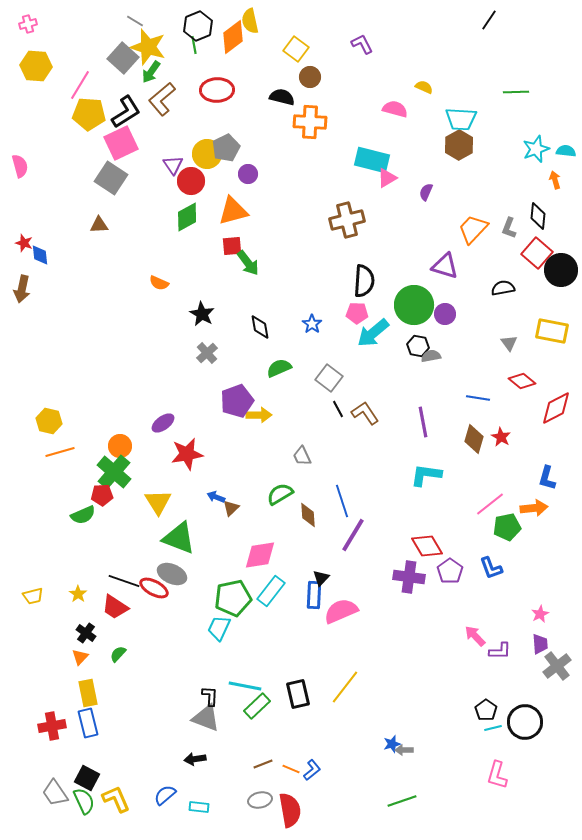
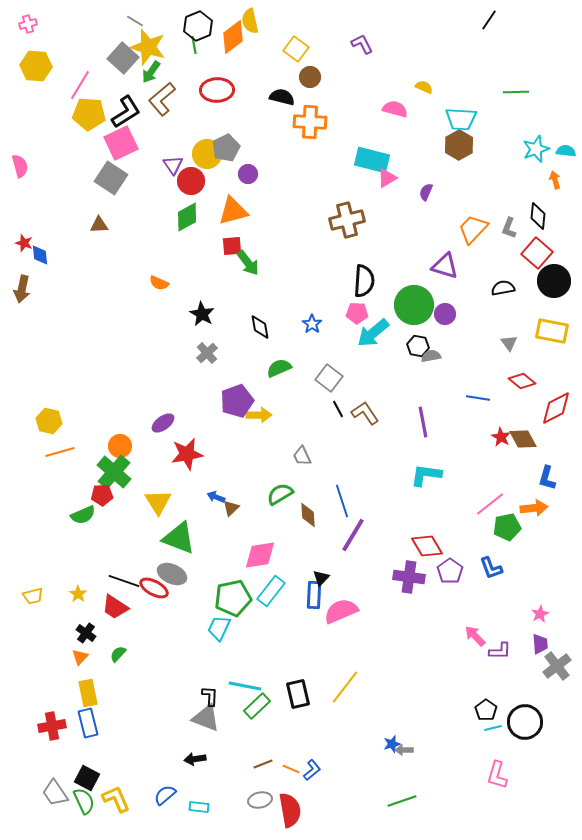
black circle at (561, 270): moved 7 px left, 11 px down
brown diamond at (474, 439): moved 49 px right; rotated 44 degrees counterclockwise
